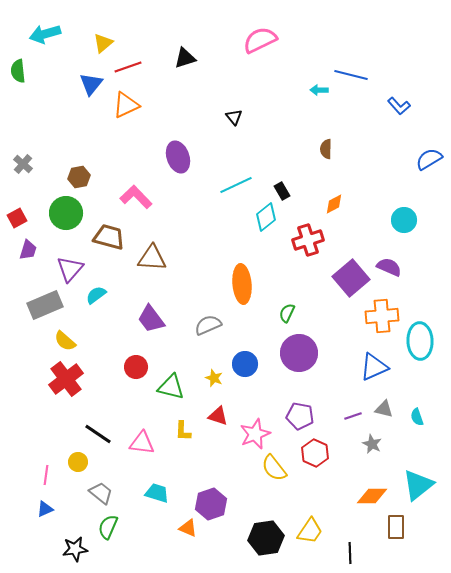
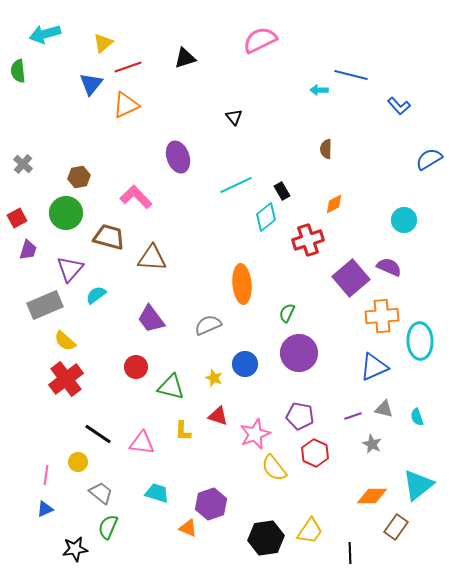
brown rectangle at (396, 527): rotated 35 degrees clockwise
